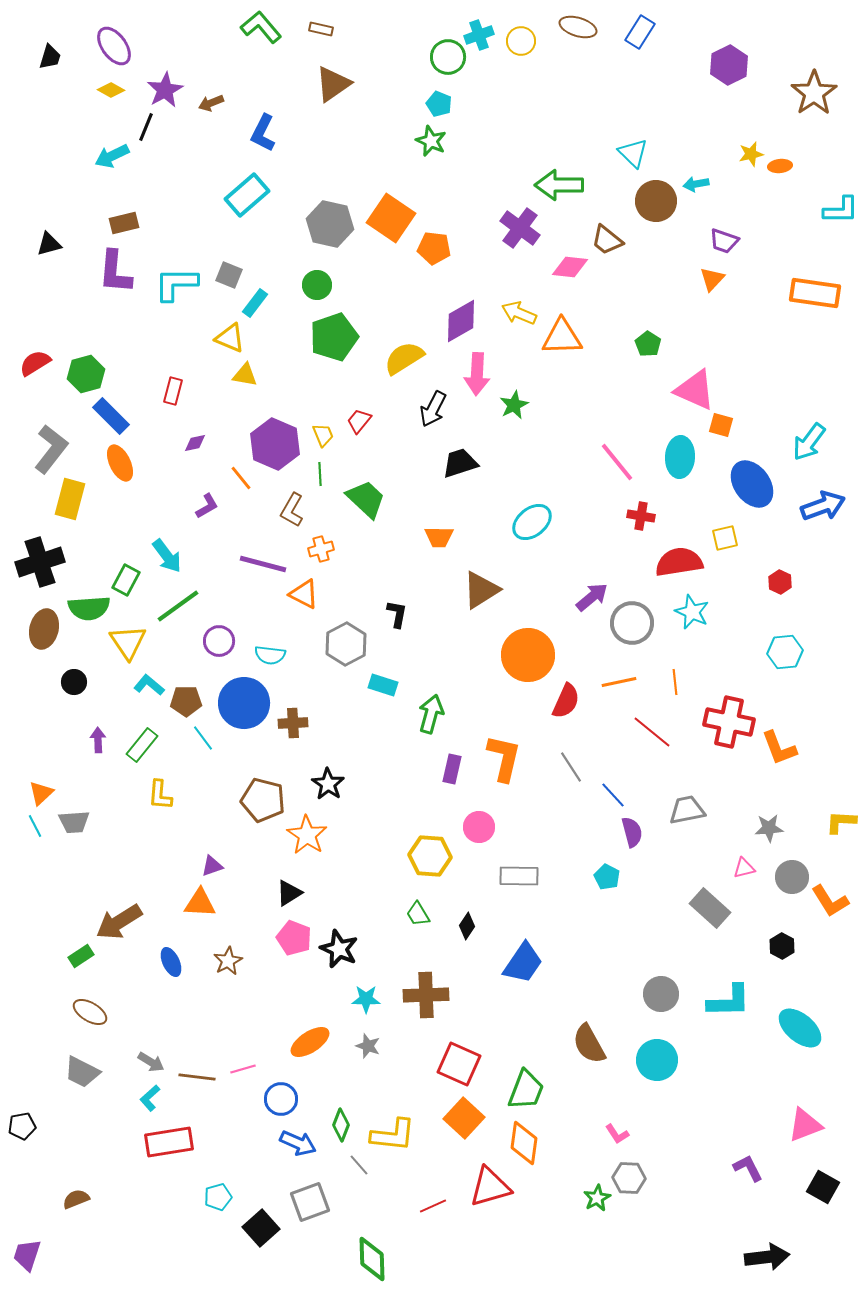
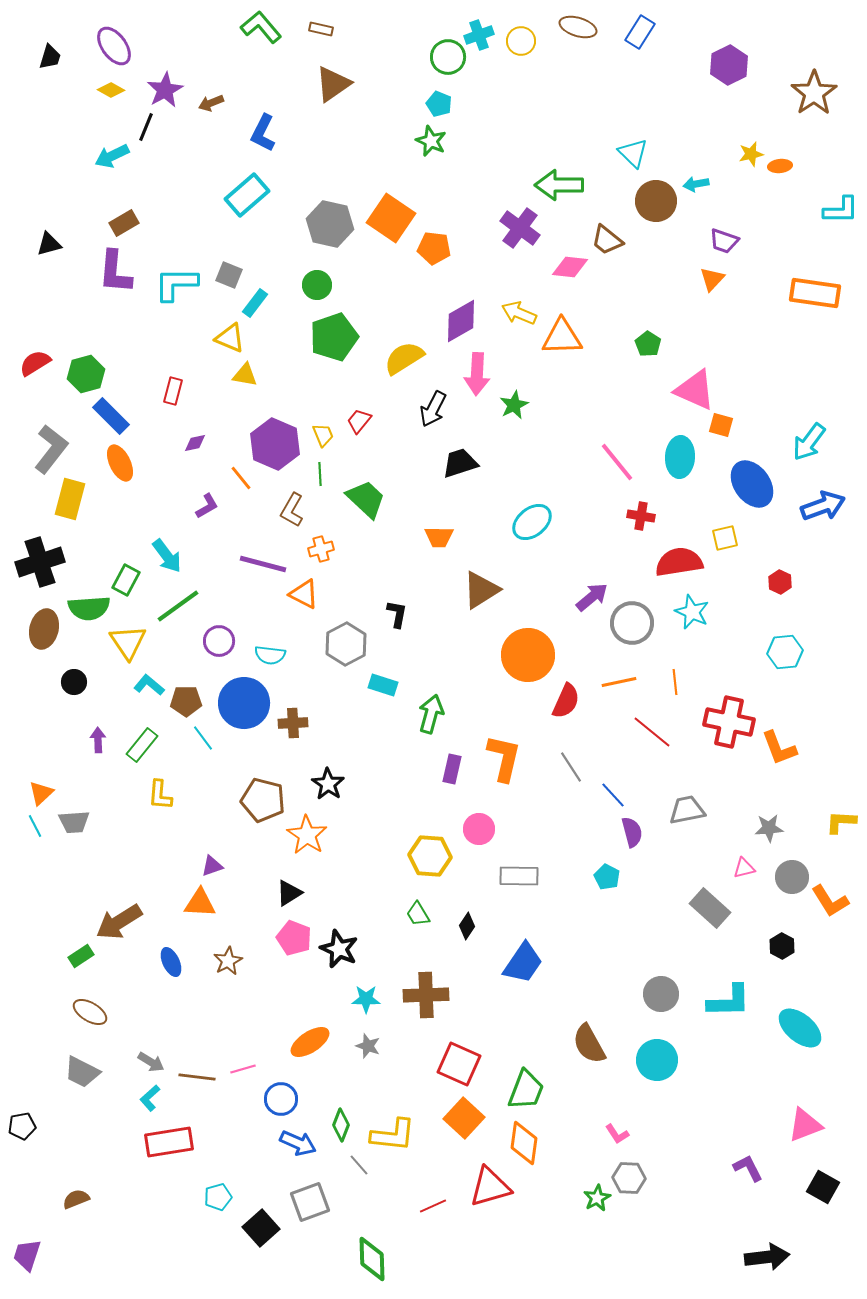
brown rectangle at (124, 223): rotated 16 degrees counterclockwise
pink circle at (479, 827): moved 2 px down
